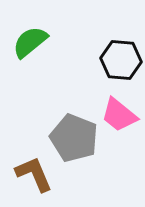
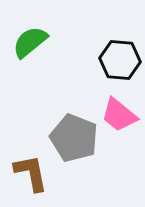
black hexagon: moved 1 px left
brown L-shape: moved 3 px left, 1 px up; rotated 12 degrees clockwise
